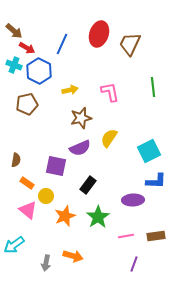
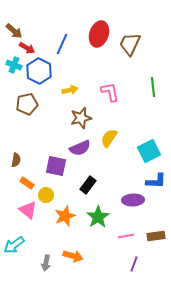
yellow circle: moved 1 px up
